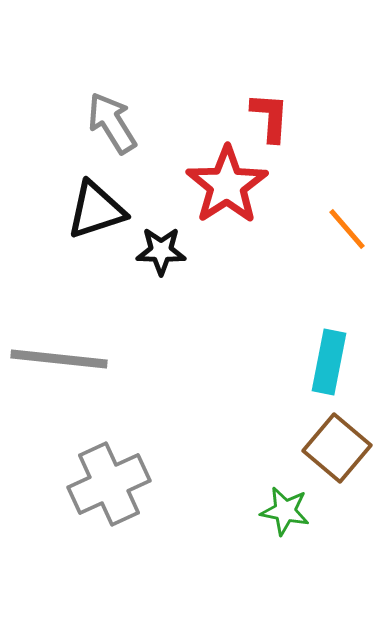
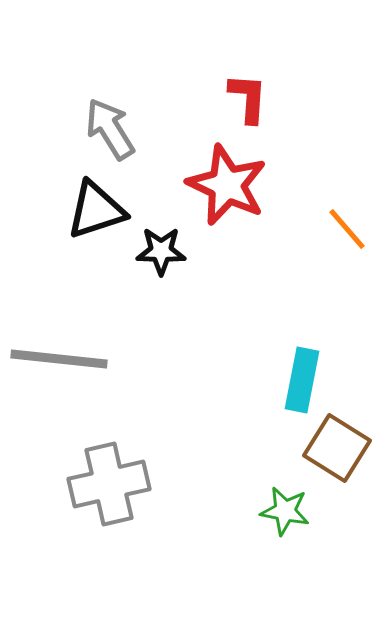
red L-shape: moved 22 px left, 19 px up
gray arrow: moved 2 px left, 6 px down
red star: rotated 14 degrees counterclockwise
cyan rectangle: moved 27 px left, 18 px down
brown square: rotated 8 degrees counterclockwise
gray cross: rotated 12 degrees clockwise
